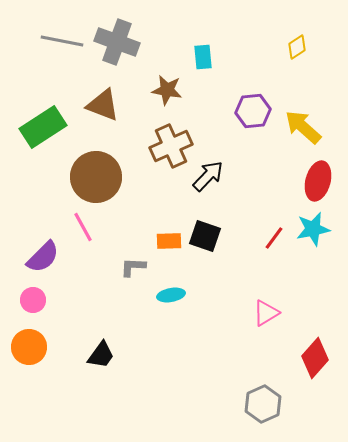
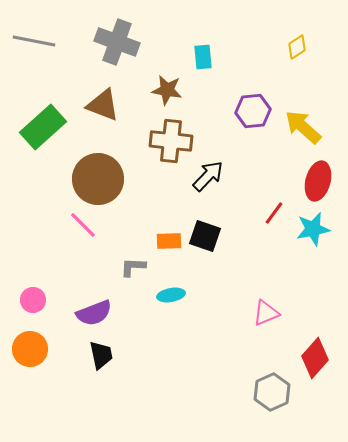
gray line: moved 28 px left
green rectangle: rotated 9 degrees counterclockwise
brown cross: moved 5 px up; rotated 30 degrees clockwise
brown circle: moved 2 px right, 2 px down
pink line: moved 2 px up; rotated 16 degrees counterclockwise
red line: moved 25 px up
purple semicircle: moved 51 px right, 56 px down; rotated 24 degrees clockwise
pink triangle: rotated 8 degrees clockwise
orange circle: moved 1 px right, 2 px down
black trapezoid: rotated 48 degrees counterclockwise
gray hexagon: moved 9 px right, 12 px up
